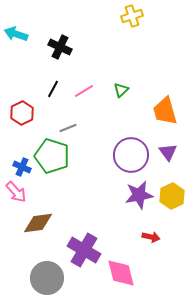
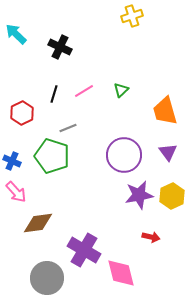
cyan arrow: rotated 25 degrees clockwise
black line: moved 1 px right, 5 px down; rotated 12 degrees counterclockwise
purple circle: moved 7 px left
blue cross: moved 10 px left, 6 px up
